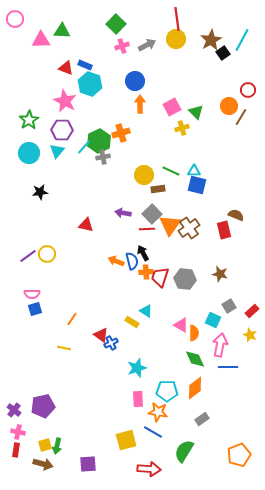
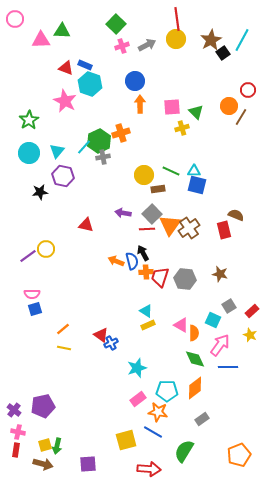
pink square at (172, 107): rotated 24 degrees clockwise
purple hexagon at (62, 130): moved 1 px right, 46 px down; rotated 10 degrees clockwise
yellow circle at (47, 254): moved 1 px left, 5 px up
orange line at (72, 319): moved 9 px left, 10 px down; rotated 16 degrees clockwise
yellow rectangle at (132, 322): moved 16 px right, 3 px down; rotated 56 degrees counterclockwise
pink arrow at (220, 345): rotated 25 degrees clockwise
pink rectangle at (138, 399): rotated 56 degrees clockwise
